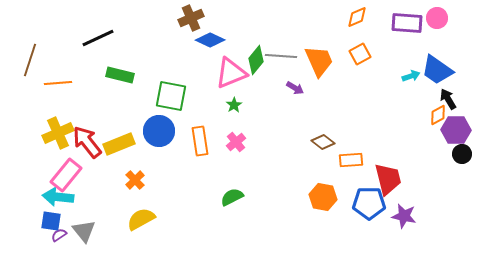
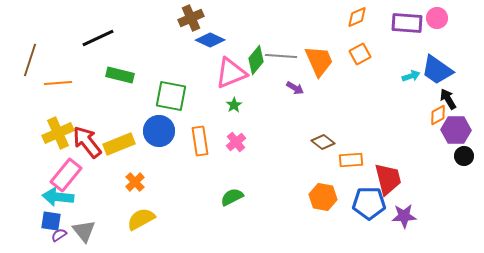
black circle at (462, 154): moved 2 px right, 2 px down
orange cross at (135, 180): moved 2 px down
purple star at (404, 216): rotated 15 degrees counterclockwise
